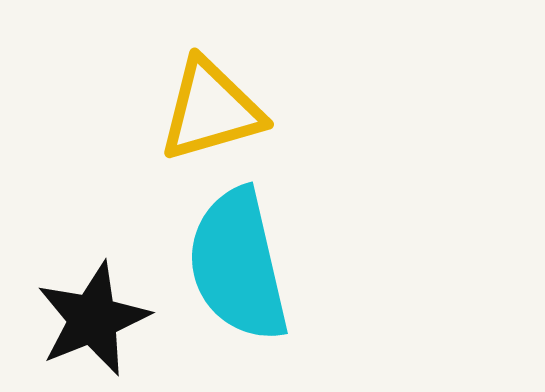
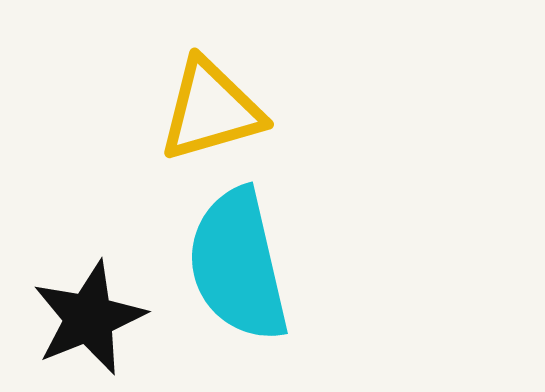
black star: moved 4 px left, 1 px up
